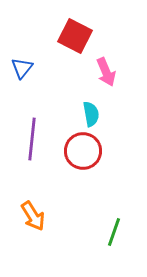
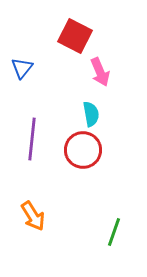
pink arrow: moved 6 px left
red circle: moved 1 px up
